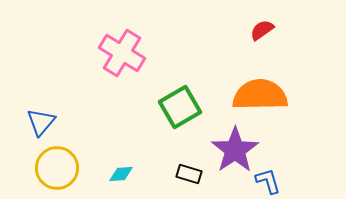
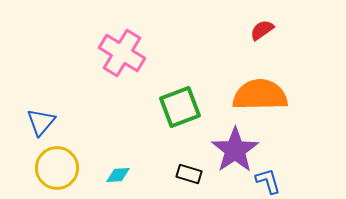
green square: rotated 9 degrees clockwise
cyan diamond: moved 3 px left, 1 px down
